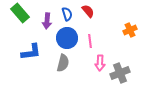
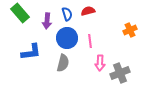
red semicircle: rotated 64 degrees counterclockwise
